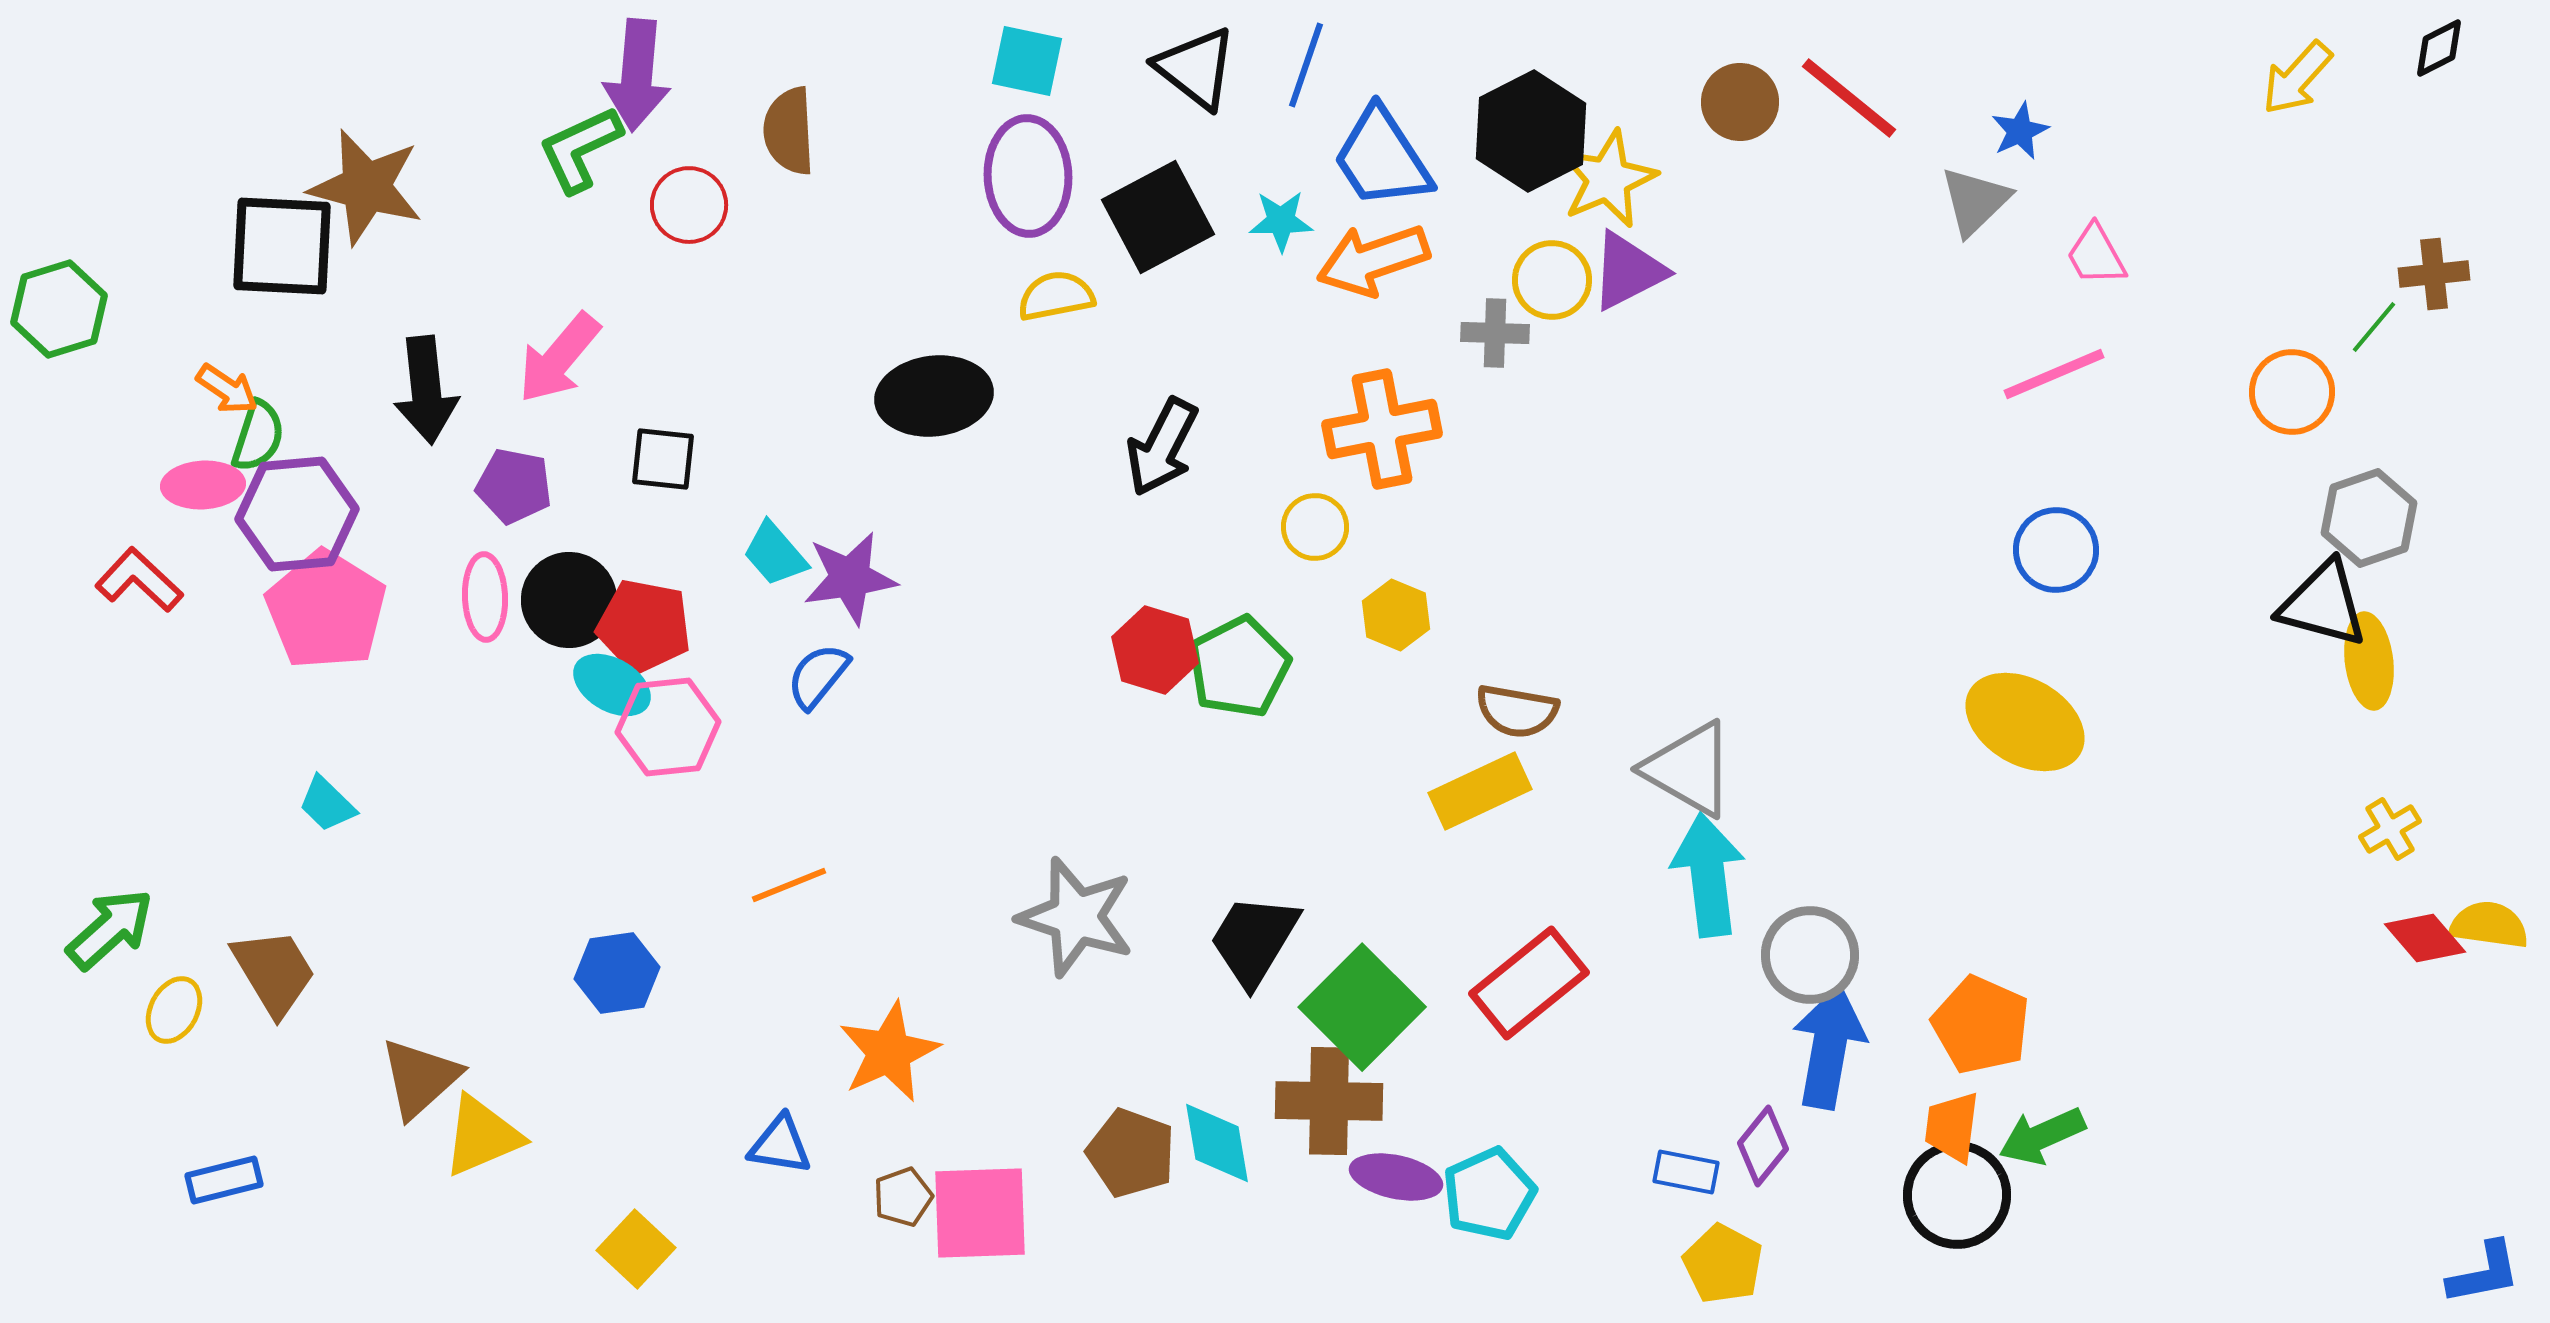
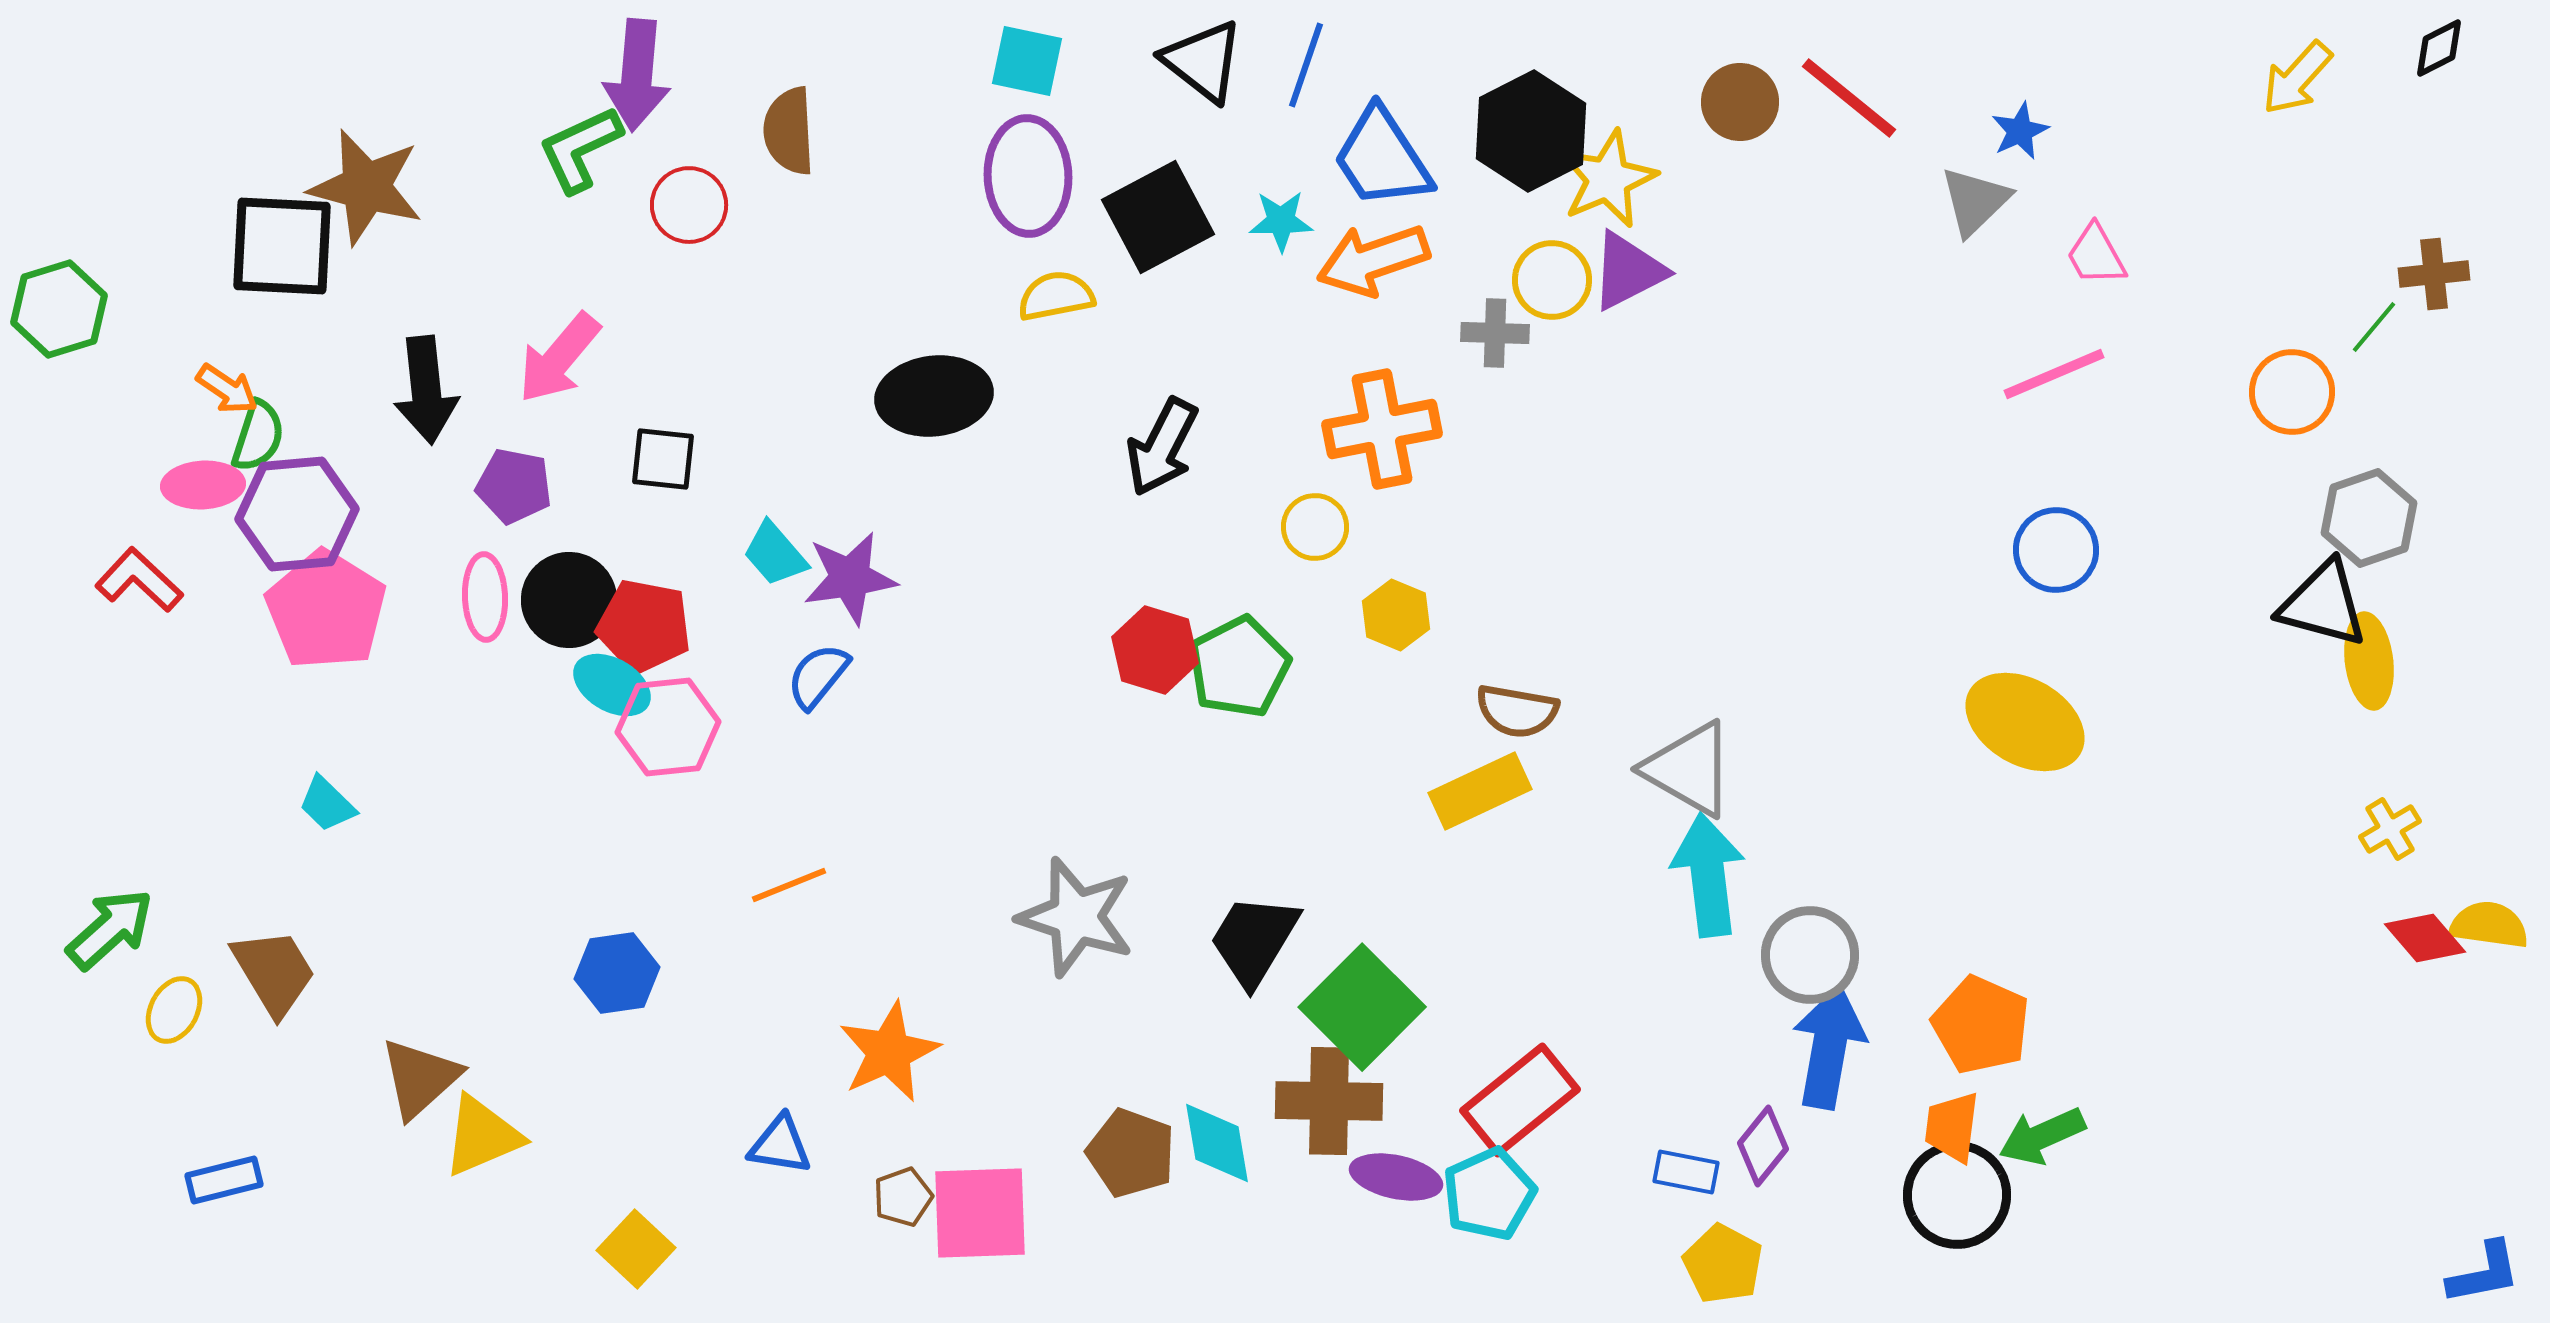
black triangle at (1196, 68): moved 7 px right, 7 px up
red rectangle at (1529, 983): moved 9 px left, 117 px down
